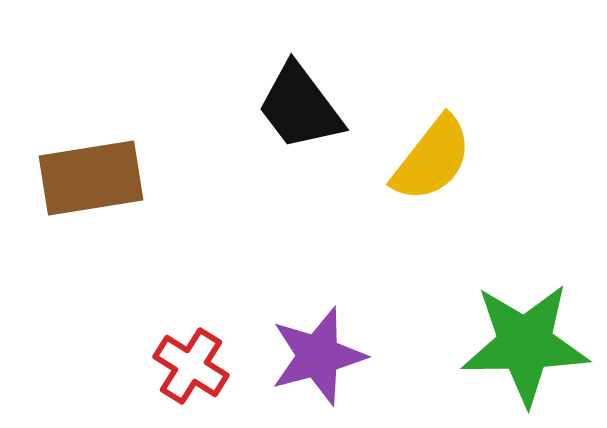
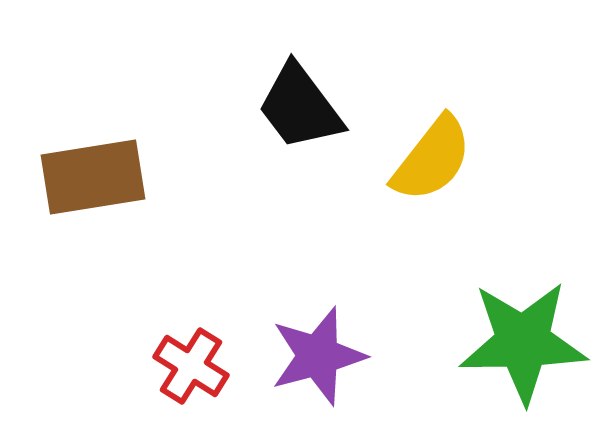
brown rectangle: moved 2 px right, 1 px up
green star: moved 2 px left, 2 px up
